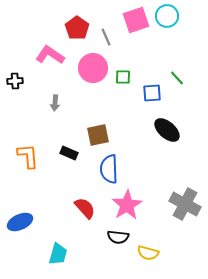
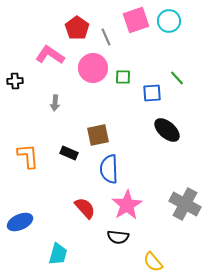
cyan circle: moved 2 px right, 5 px down
yellow semicircle: moved 5 px right, 9 px down; rotated 35 degrees clockwise
